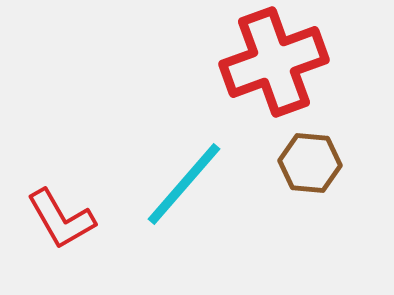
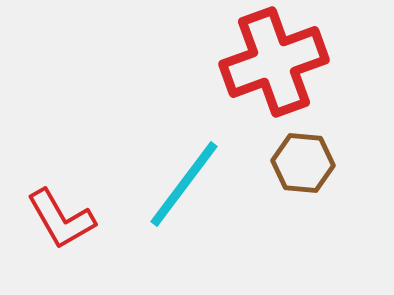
brown hexagon: moved 7 px left
cyan line: rotated 4 degrees counterclockwise
